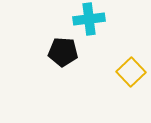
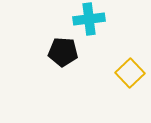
yellow square: moved 1 px left, 1 px down
